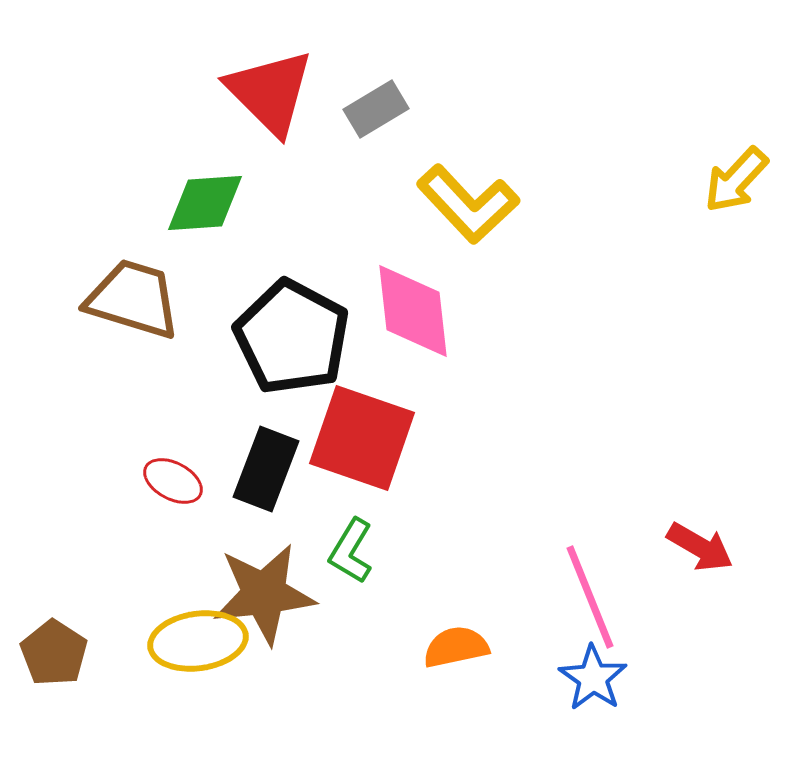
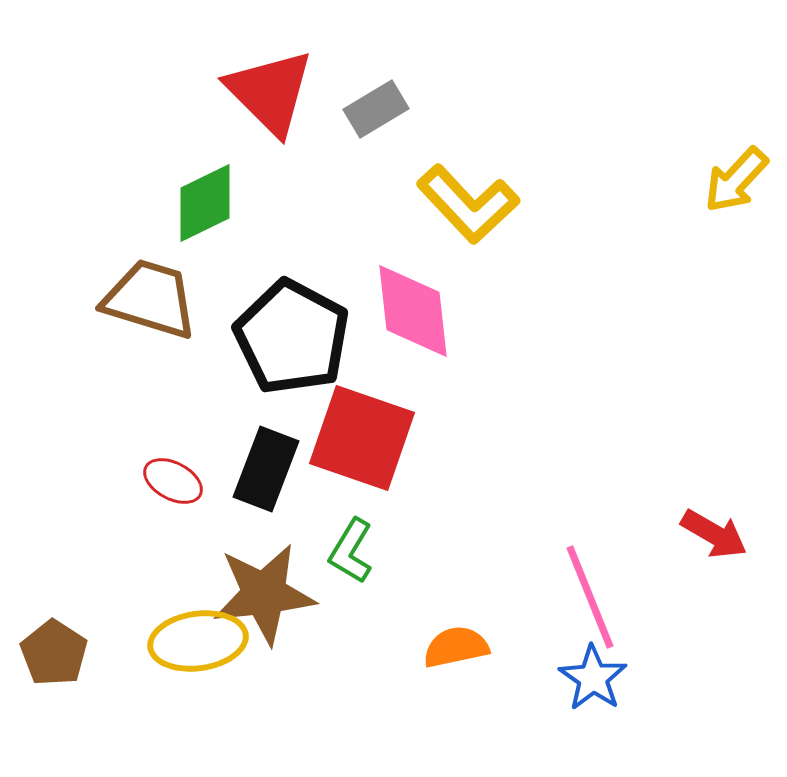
green diamond: rotated 22 degrees counterclockwise
brown trapezoid: moved 17 px right
red arrow: moved 14 px right, 13 px up
